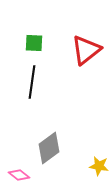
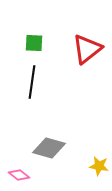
red triangle: moved 1 px right, 1 px up
gray diamond: rotated 52 degrees clockwise
